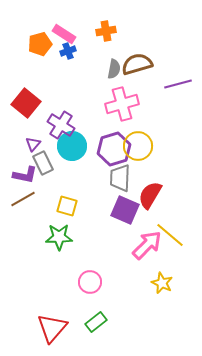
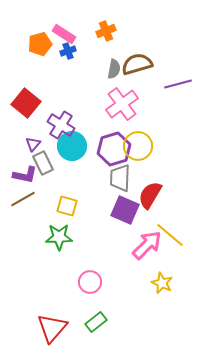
orange cross: rotated 12 degrees counterclockwise
pink cross: rotated 20 degrees counterclockwise
